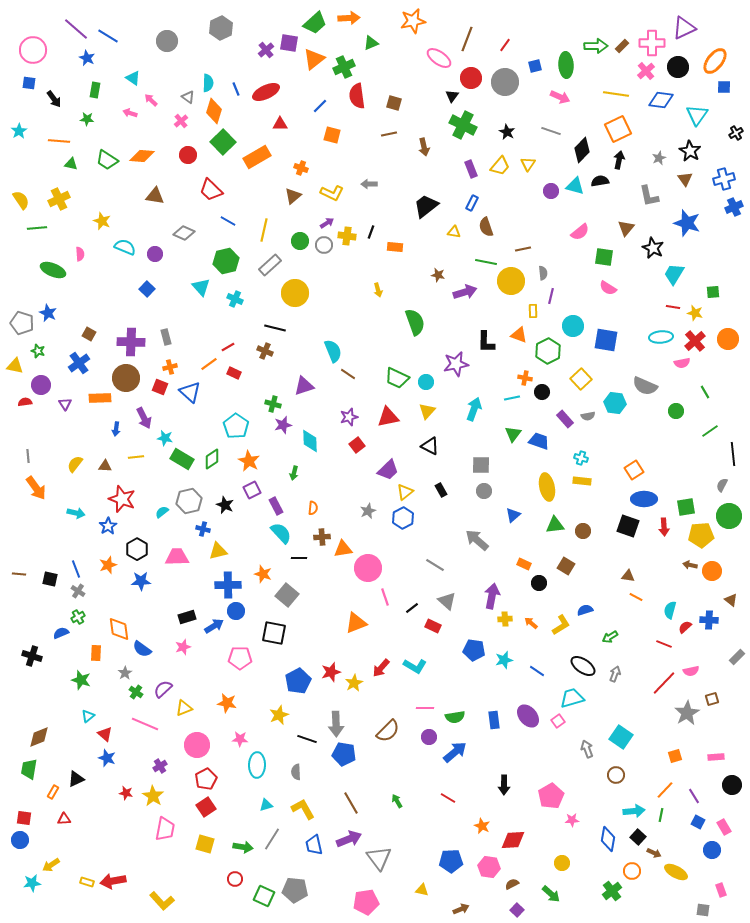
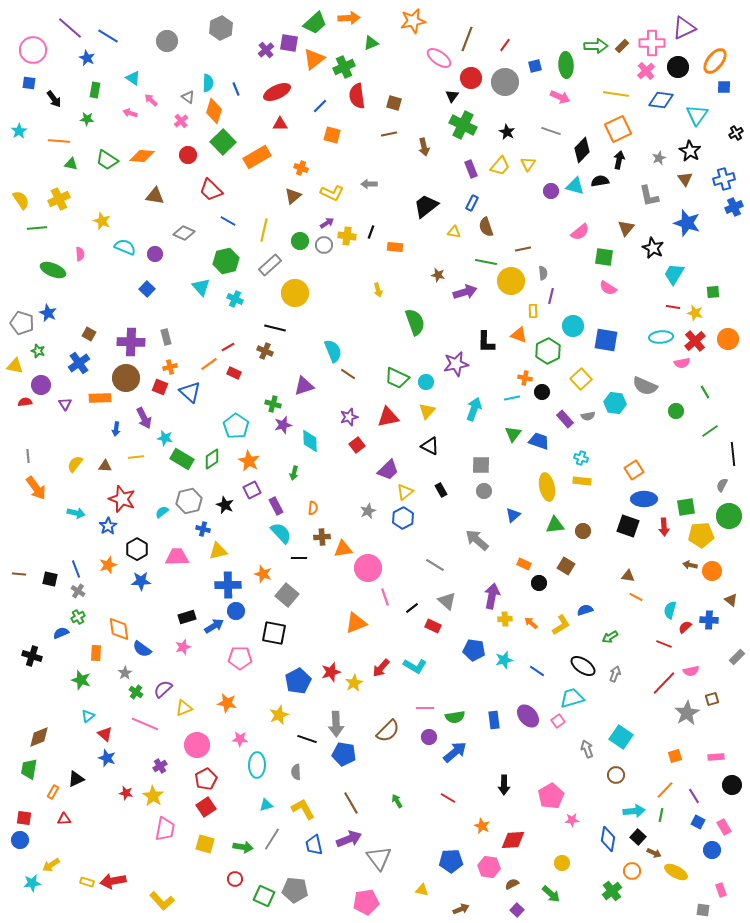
purple line at (76, 29): moved 6 px left, 1 px up
red ellipse at (266, 92): moved 11 px right
